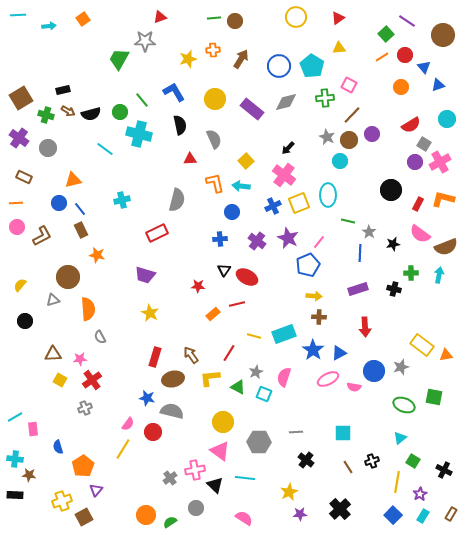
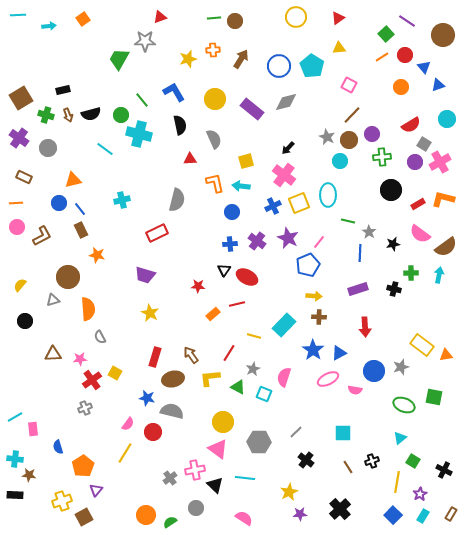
green cross at (325, 98): moved 57 px right, 59 px down
brown arrow at (68, 111): moved 4 px down; rotated 40 degrees clockwise
green circle at (120, 112): moved 1 px right, 3 px down
yellow square at (246, 161): rotated 28 degrees clockwise
red rectangle at (418, 204): rotated 32 degrees clockwise
blue cross at (220, 239): moved 10 px right, 5 px down
brown semicircle at (446, 247): rotated 15 degrees counterclockwise
cyan rectangle at (284, 334): moved 9 px up; rotated 25 degrees counterclockwise
gray star at (256, 372): moved 3 px left, 3 px up
yellow square at (60, 380): moved 55 px right, 7 px up
pink semicircle at (354, 387): moved 1 px right, 3 px down
gray line at (296, 432): rotated 40 degrees counterclockwise
yellow line at (123, 449): moved 2 px right, 4 px down
pink triangle at (220, 451): moved 2 px left, 2 px up
